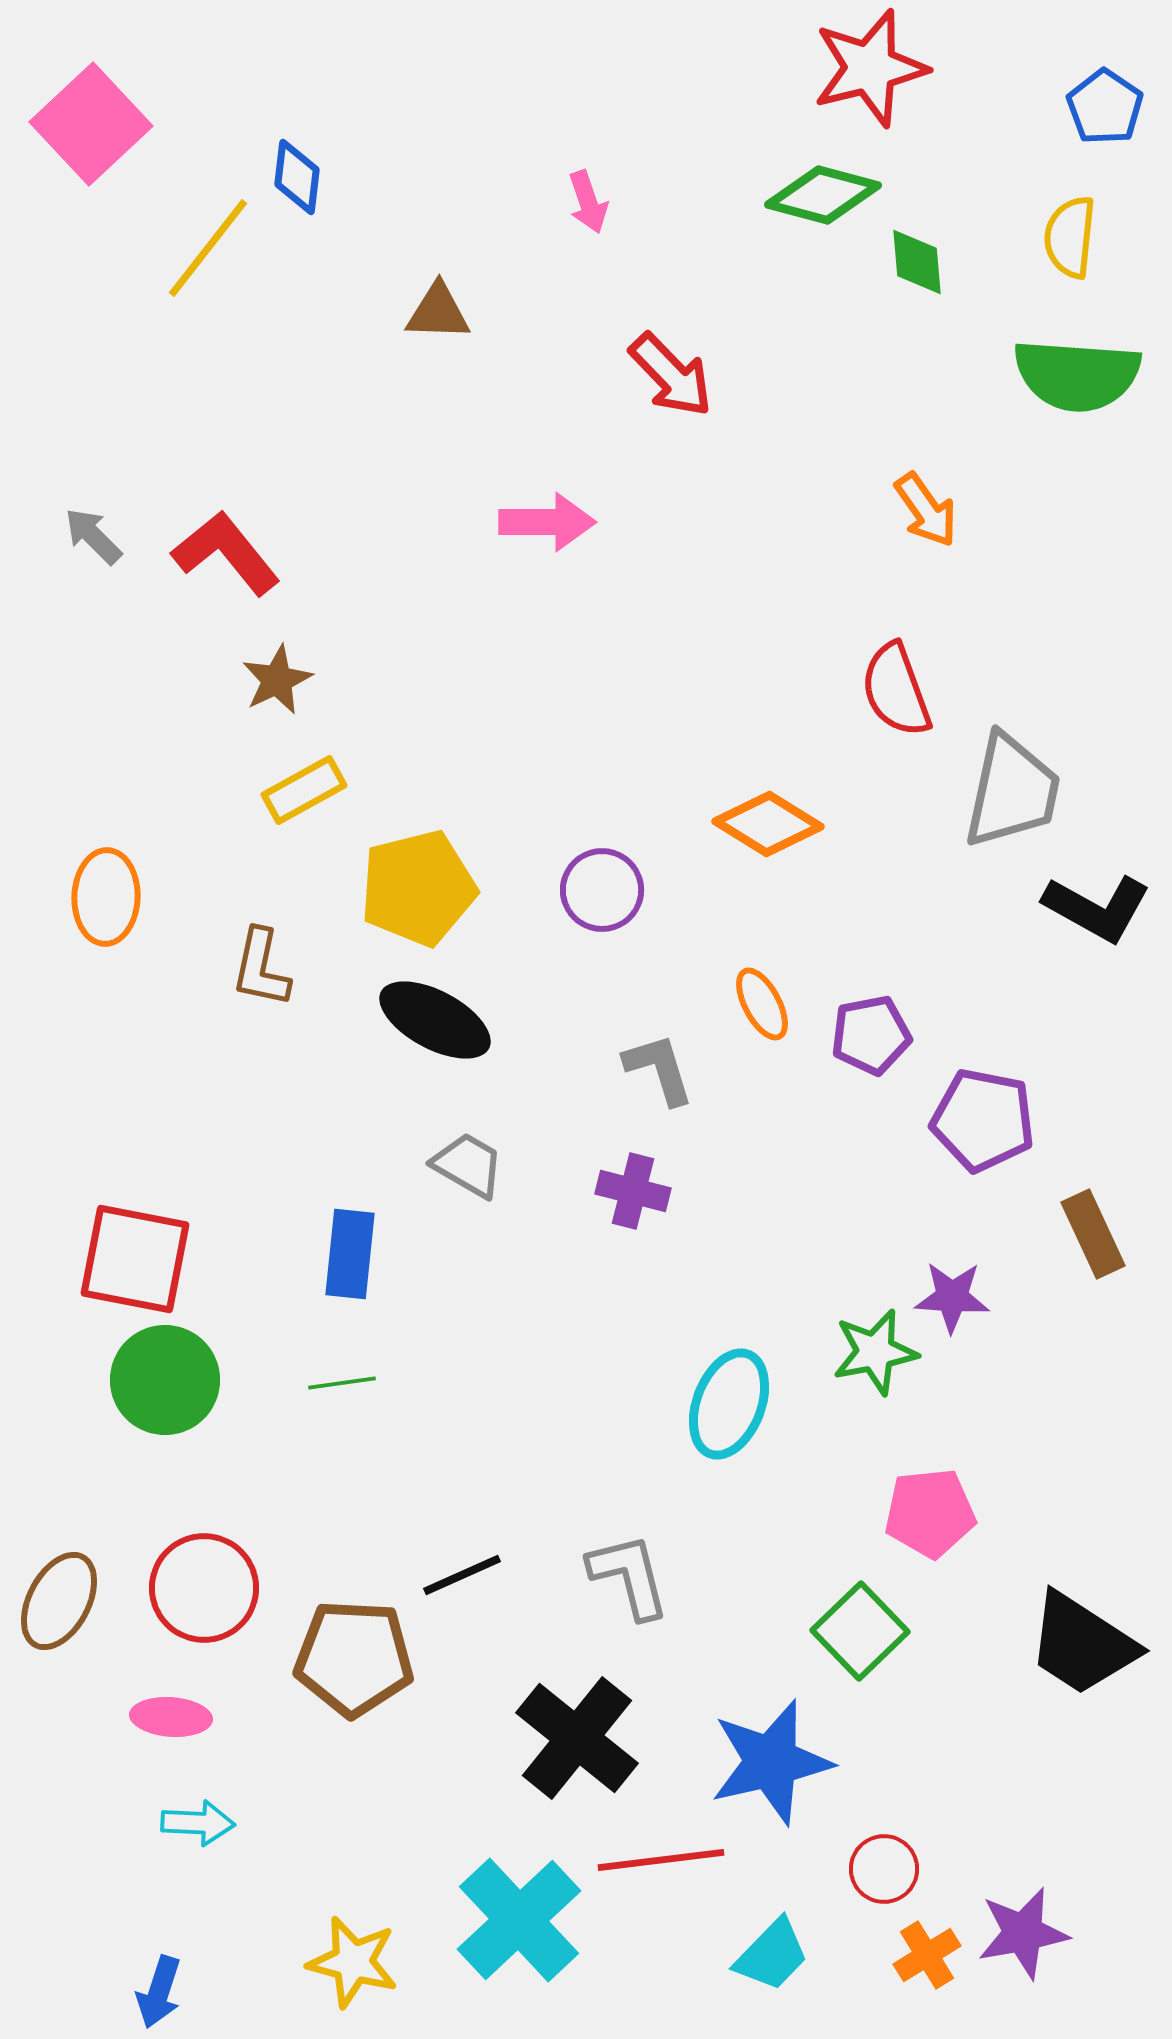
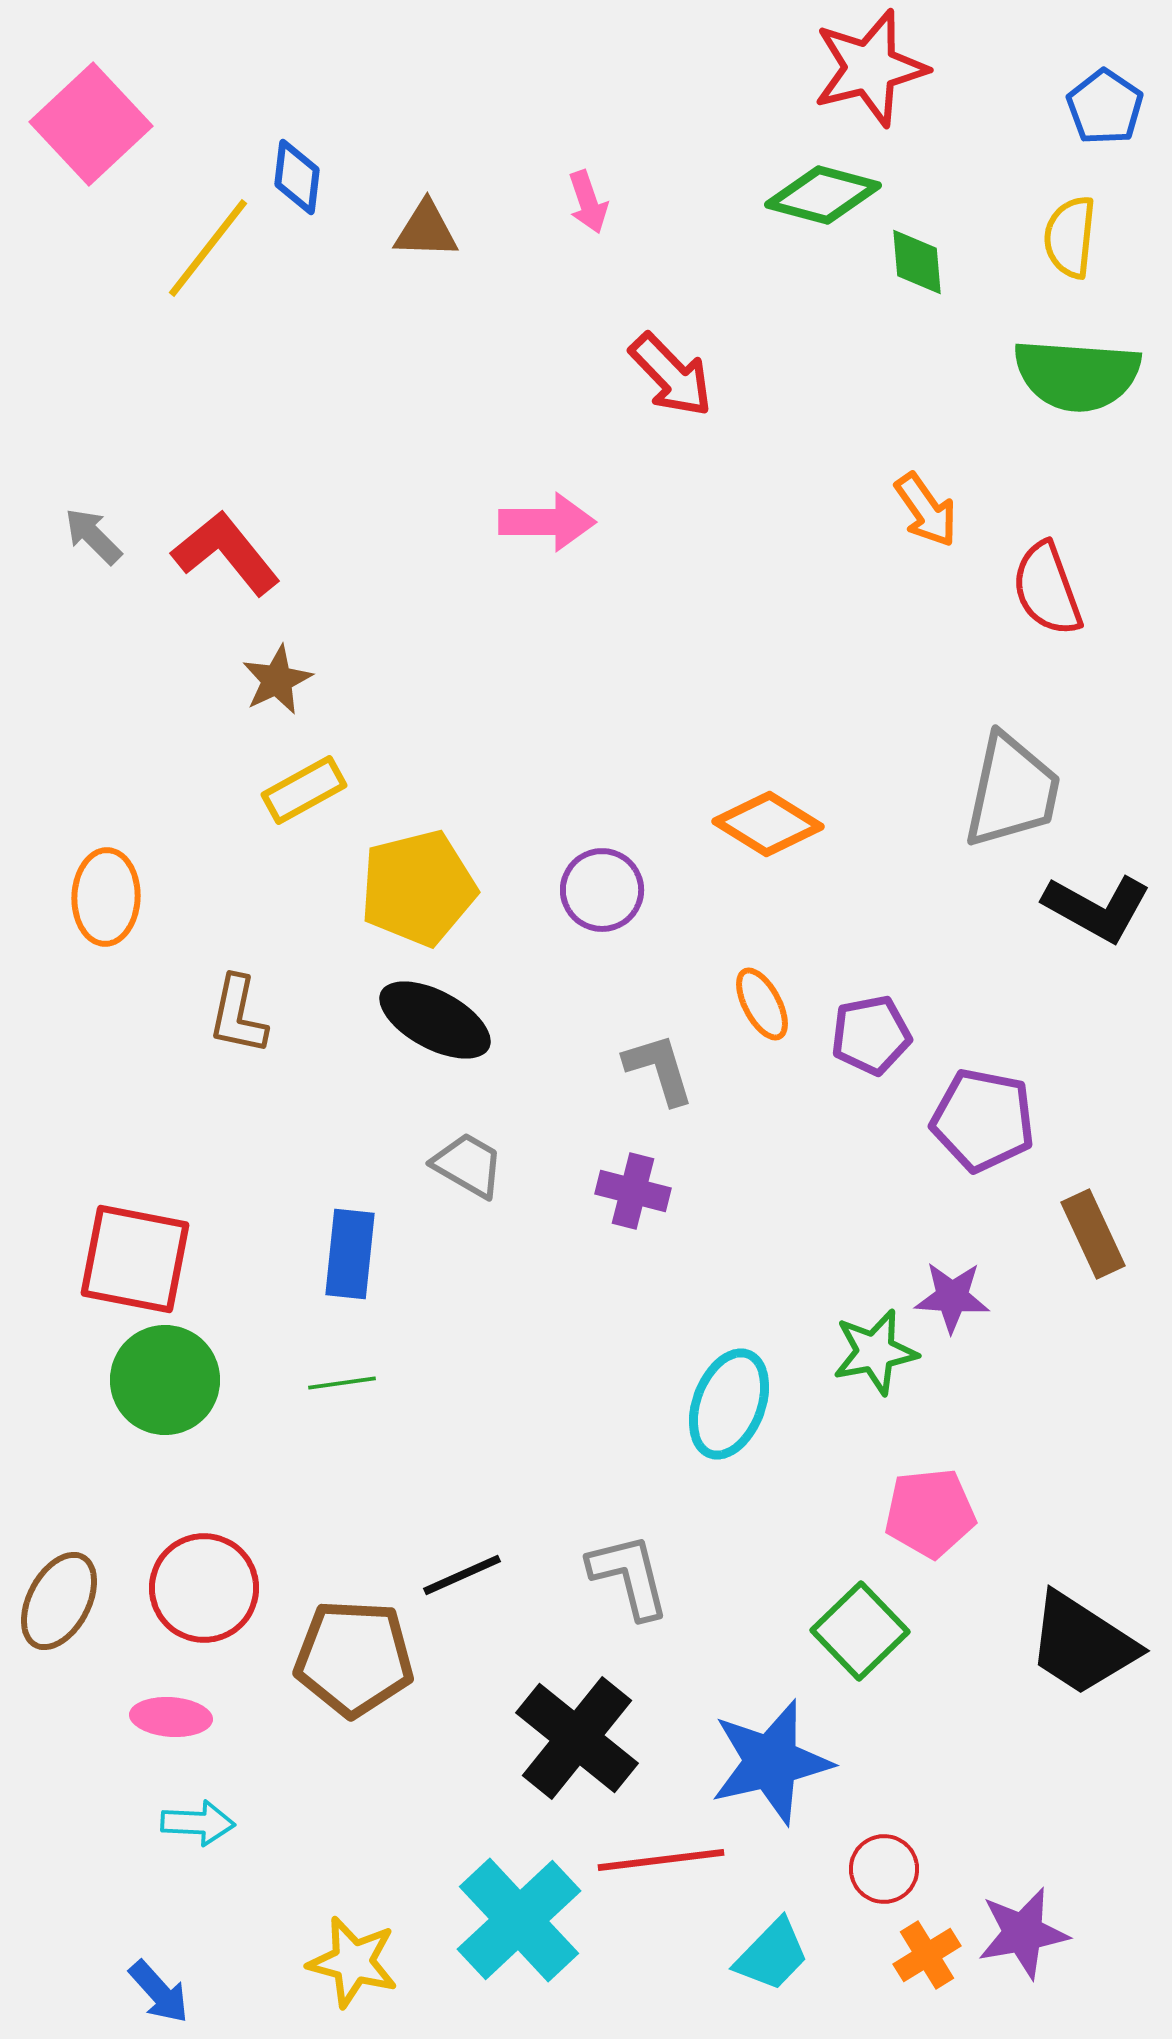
brown triangle at (438, 312): moved 12 px left, 82 px up
red semicircle at (896, 690): moved 151 px right, 101 px up
brown L-shape at (261, 968): moved 23 px left, 47 px down
blue arrow at (159, 1992): rotated 60 degrees counterclockwise
